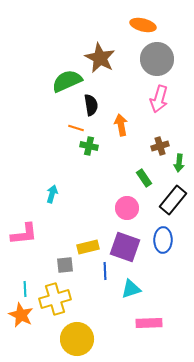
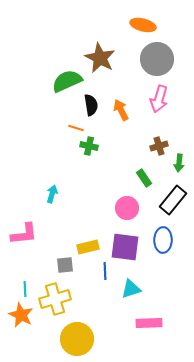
orange arrow: moved 15 px up; rotated 15 degrees counterclockwise
brown cross: moved 1 px left
purple square: rotated 12 degrees counterclockwise
